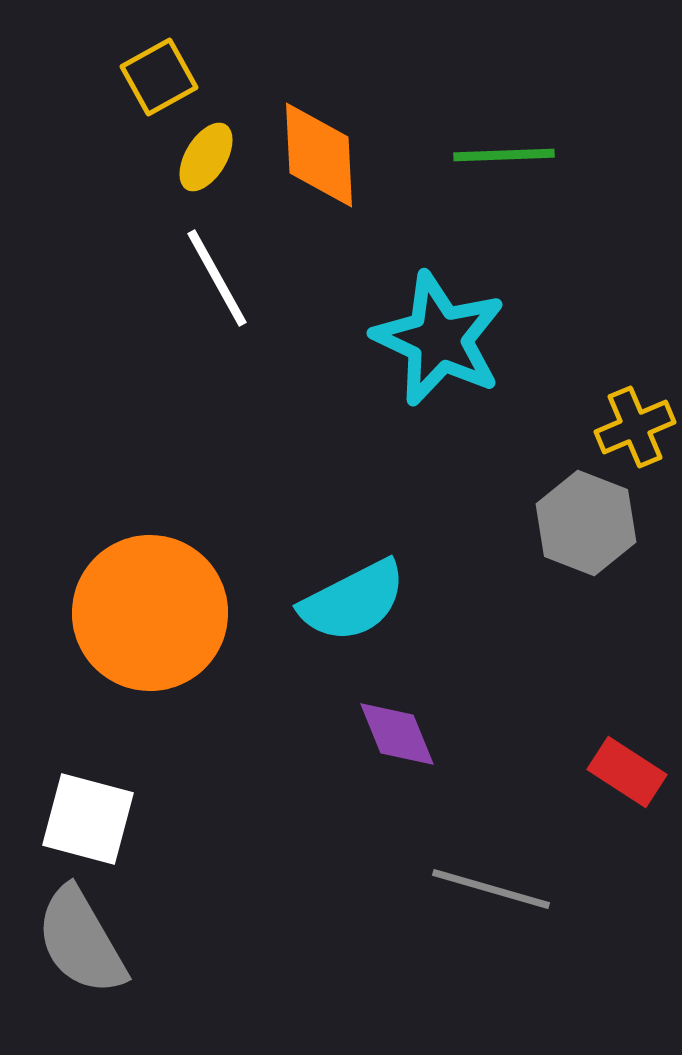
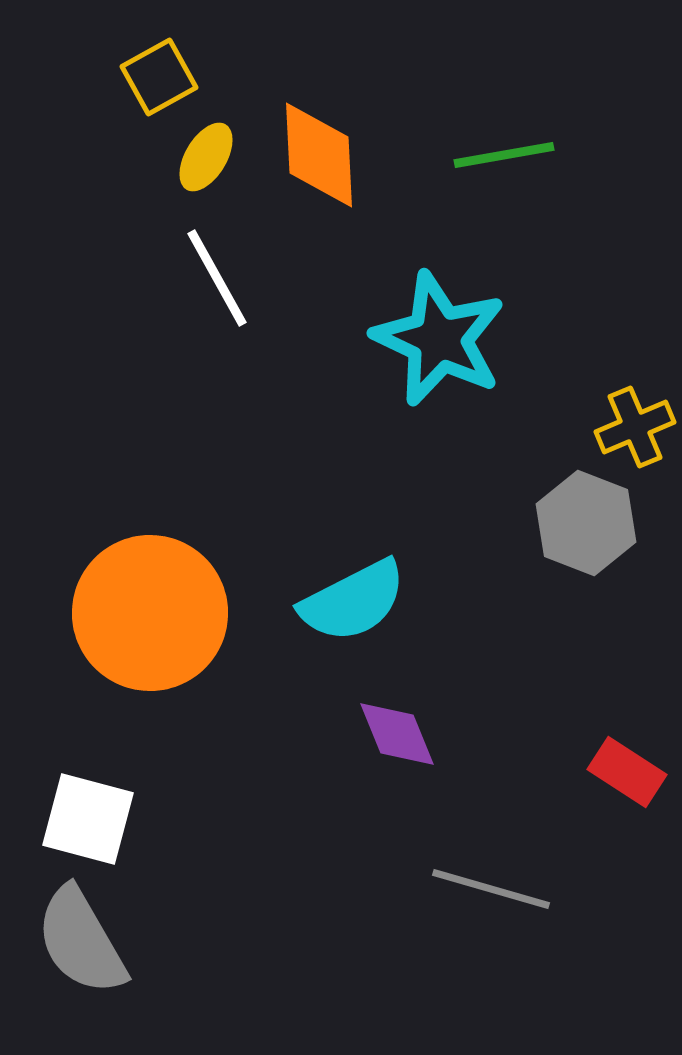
green line: rotated 8 degrees counterclockwise
